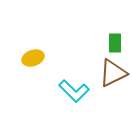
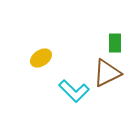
yellow ellipse: moved 8 px right; rotated 15 degrees counterclockwise
brown triangle: moved 6 px left
